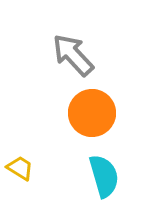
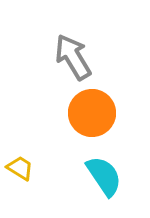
gray arrow: moved 2 px down; rotated 12 degrees clockwise
cyan semicircle: rotated 18 degrees counterclockwise
